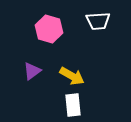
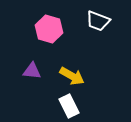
white trapezoid: rotated 25 degrees clockwise
purple triangle: rotated 42 degrees clockwise
white rectangle: moved 4 px left, 1 px down; rotated 20 degrees counterclockwise
